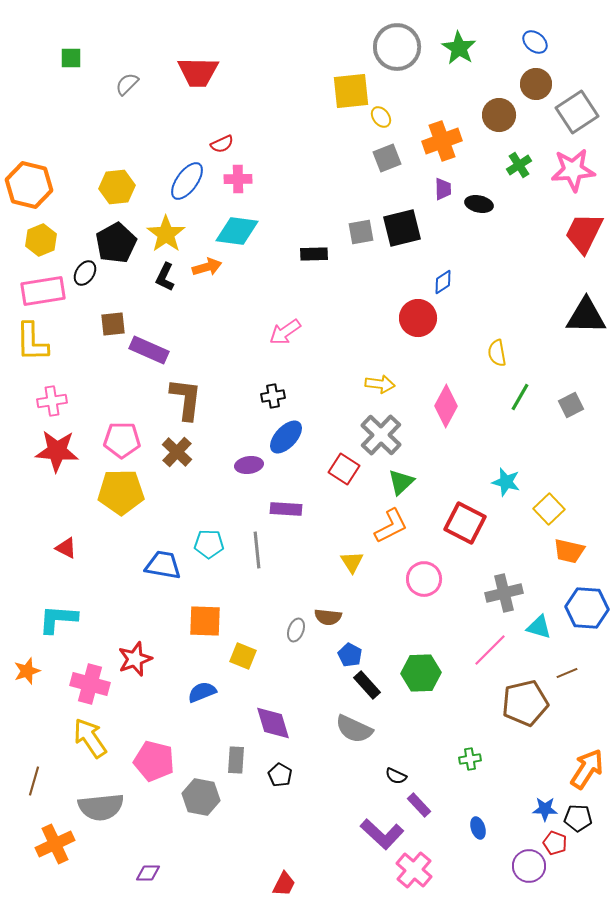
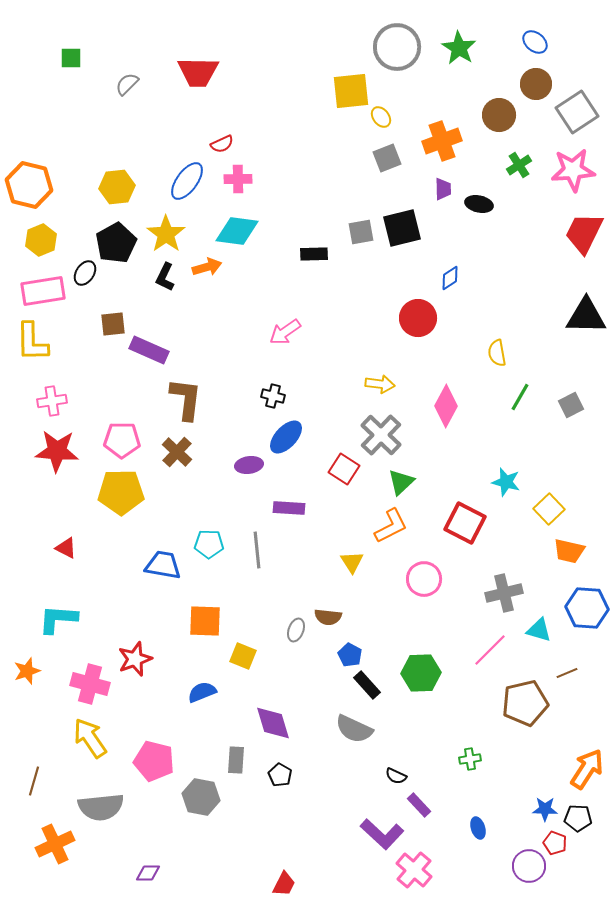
blue diamond at (443, 282): moved 7 px right, 4 px up
black cross at (273, 396): rotated 25 degrees clockwise
purple rectangle at (286, 509): moved 3 px right, 1 px up
cyan triangle at (539, 627): moved 3 px down
